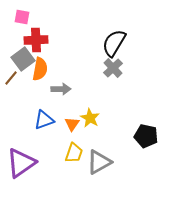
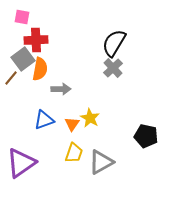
gray triangle: moved 2 px right
